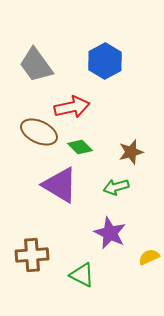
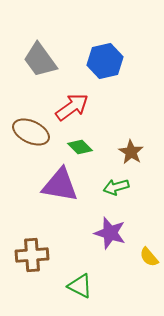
blue hexagon: rotated 16 degrees clockwise
gray trapezoid: moved 4 px right, 5 px up
red arrow: rotated 24 degrees counterclockwise
brown ellipse: moved 8 px left
brown star: rotated 25 degrees counterclockwise
purple triangle: rotated 21 degrees counterclockwise
purple star: rotated 8 degrees counterclockwise
yellow semicircle: rotated 105 degrees counterclockwise
green triangle: moved 2 px left, 11 px down
